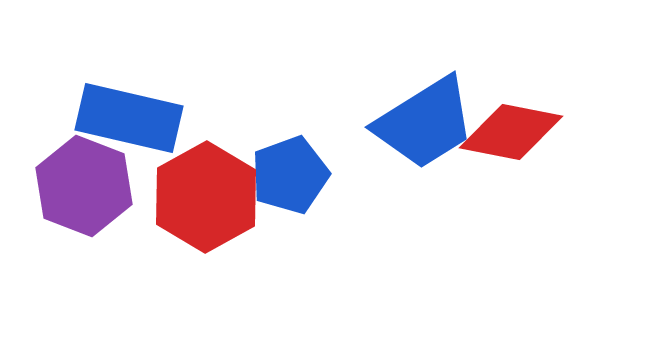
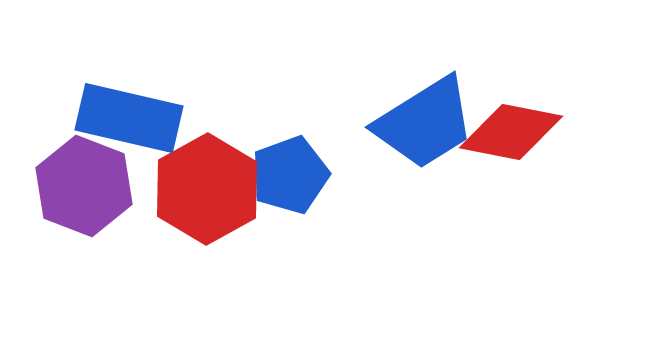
red hexagon: moved 1 px right, 8 px up
